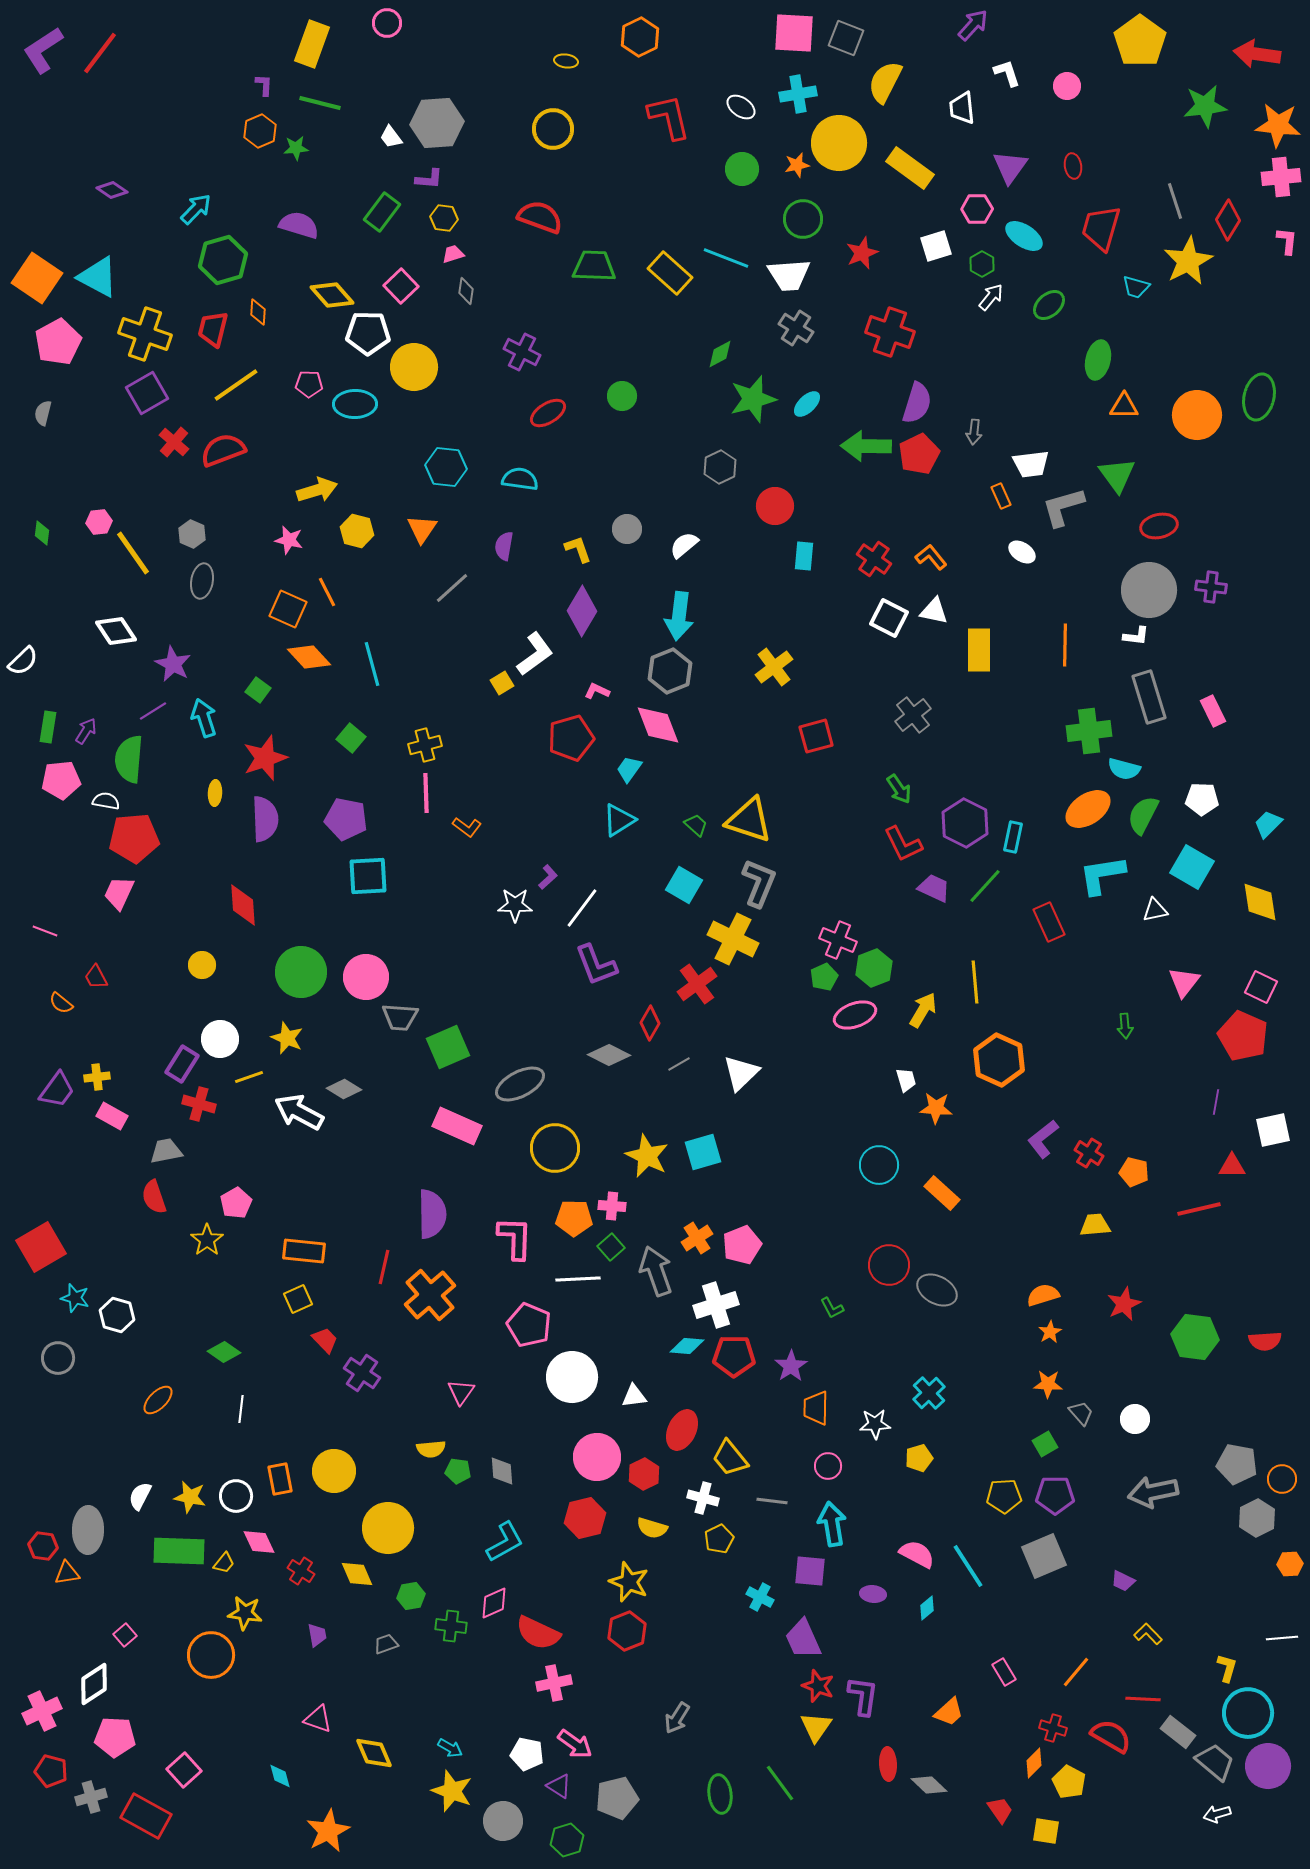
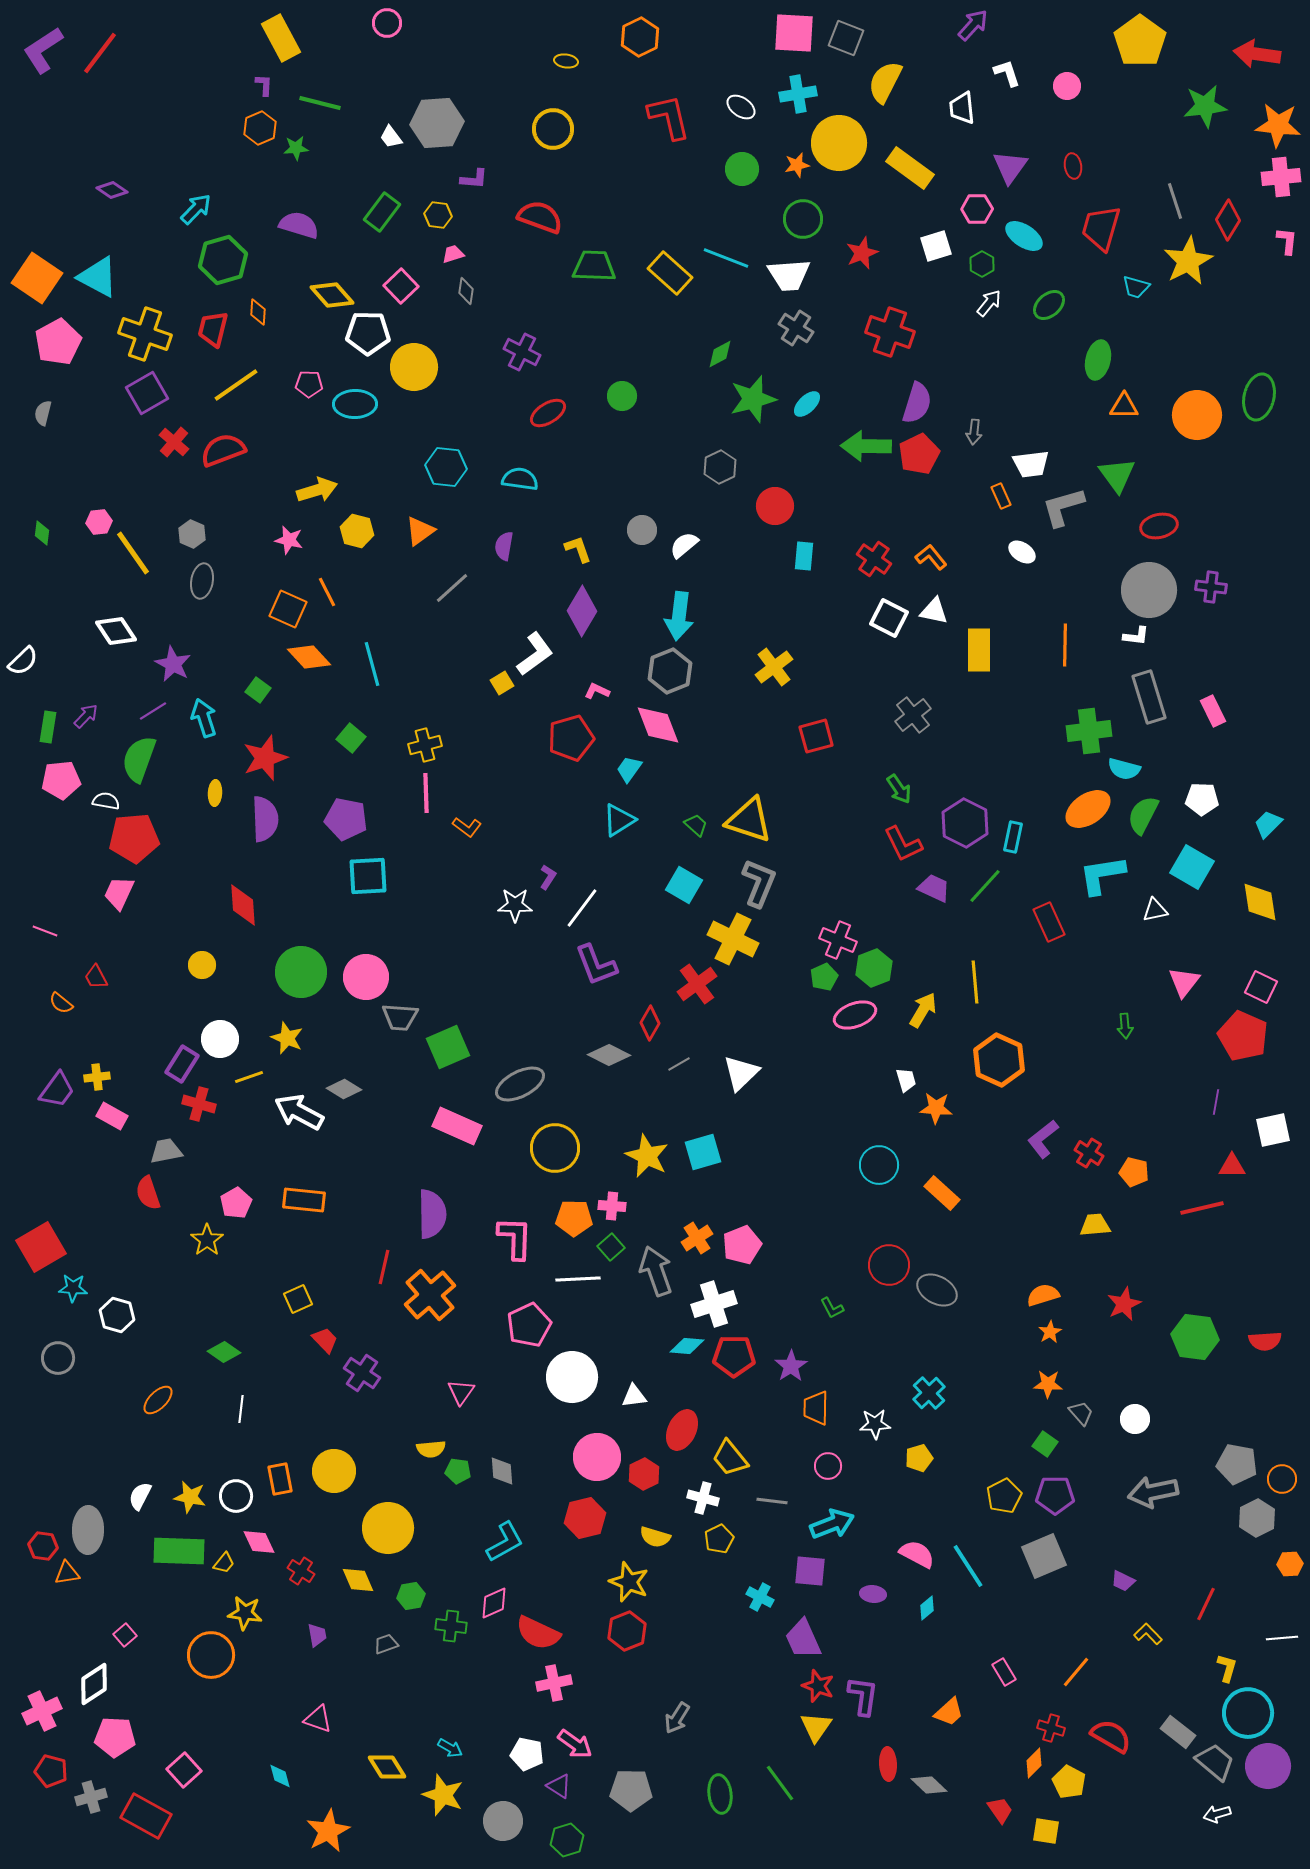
yellow rectangle at (312, 44): moved 31 px left, 6 px up; rotated 48 degrees counterclockwise
orange hexagon at (260, 131): moved 3 px up
purple L-shape at (429, 179): moved 45 px right
yellow hexagon at (444, 218): moved 6 px left, 3 px up
white arrow at (991, 297): moved 2 px left, 6 px down
orange triangle at (422, 529): moved 2 px left, 2 px down; rotated 20 degrees clockwise
gray circle at (627, 529): moved 15 px right, 1 px down
purple arrow at (86, 731): moved 15 px up; rotated 12 degrees clockwise
green semicircle at (129, 759): moved 10 px right; rotated 15 degrees clockwise
purple L-shape at (548, 877): rotated 15 degrees counterclockwise
red semicircle at (154, 1197): moved 6 px left, 4 px up
red line at (1199, 1209): moved 3 px right, 1 px up
orange rectangle at (304, 1251): moved 51 px up
cyan star at (75, 1298): moved 2 px left, 10 px up; rotated 12 degrees counterclockwise
white cross at (716, 1305): moved 2 px left, 1 px up
pink pentagon at (529, 1325): rotated 24 degrees clockwise
green square at (1045, 1444): rotated 25 degrees counterclockwise
yellow pentagon at (1004, 1496): rotated 24 degrees counterclockwise
cyan arrow at (832, 1524): rotated 78 degrees clockwise
yellow semicircle at (652, 1528): moved 3 px right, 9 px down
yellow diamond at (357, 1574): moved 1 px right, 6 px down
red line at (1143, 1699): moved 63 px right, 95 px up; rotated 68 degrees counterclockwise
red cross at (1053, 1728): moved 2 px left
yellow diamond at (374, 1753): moved 13 px right, 14 px down; rotated 9 degrees counterclockwise
yellow star at (452, 1791): moved 9 px left, 4 px down
gray pentagon at (617, 1798): moved 14 px right, 8 px up; rotated 15 degrees clockwise
